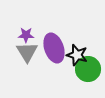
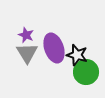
purple star: rotated 21 degrees clockwise
gray triangle: moved 1 px down
green circle: moved 2 px left, 3 px down
